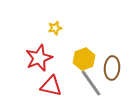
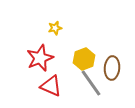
red star: moved 1 px right
red triangle: rotated 10 degrees clockwise
